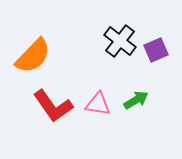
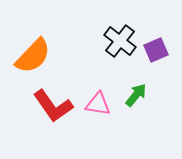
green arrow: moved 5 px up; rotated 20 degrees counterclockwise
